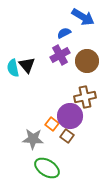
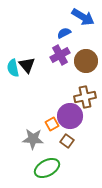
brown circle: moved 1 px left
orange square: rotated 24 degrees clockwise
brown square: moved 5 px down
green ellipse: rotated 60 degrees counterclockwise
